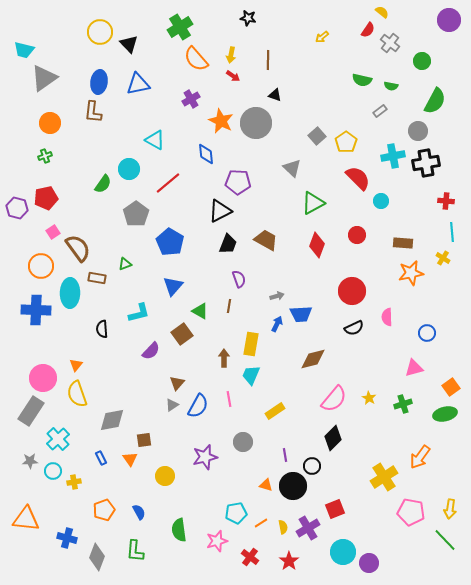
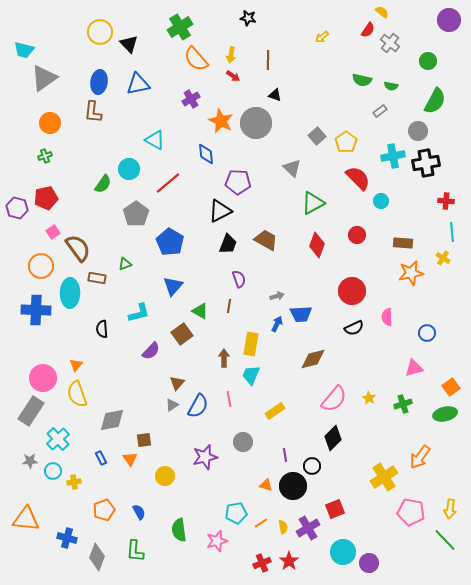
green circle at (422, 61): moved 6 px right
red cross at (250, 557): moved 12 px right, 6 px down; rotated 30 degrees clockwise
